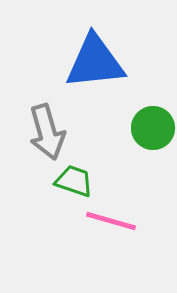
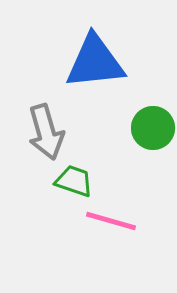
gray arrow: moved 1 px left
